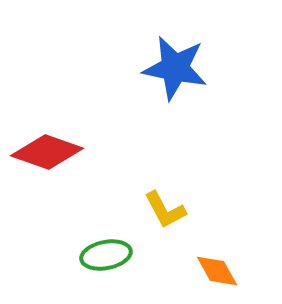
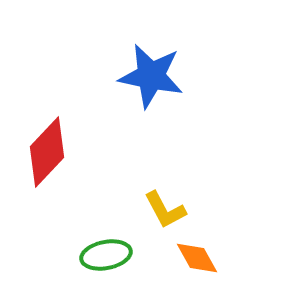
blue star: moved 24 px left, 8 px down
red diamond: rotated 66 degrees counterclockwise
orange diamond: moved 20 px left, 13 px up
